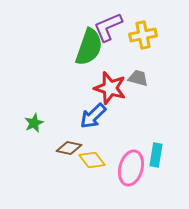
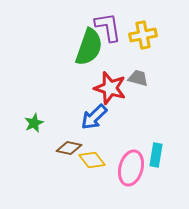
purple L-shape: rotated 104 degrees clockwise
blue arrow: moved 1 px right, 1 px down
